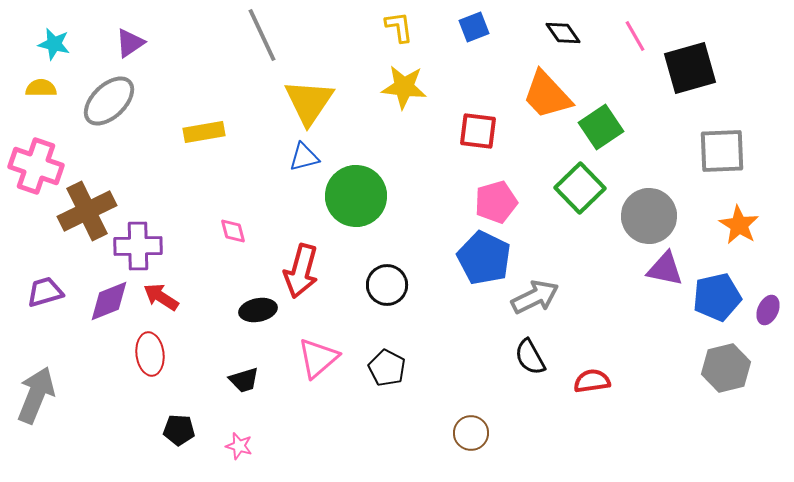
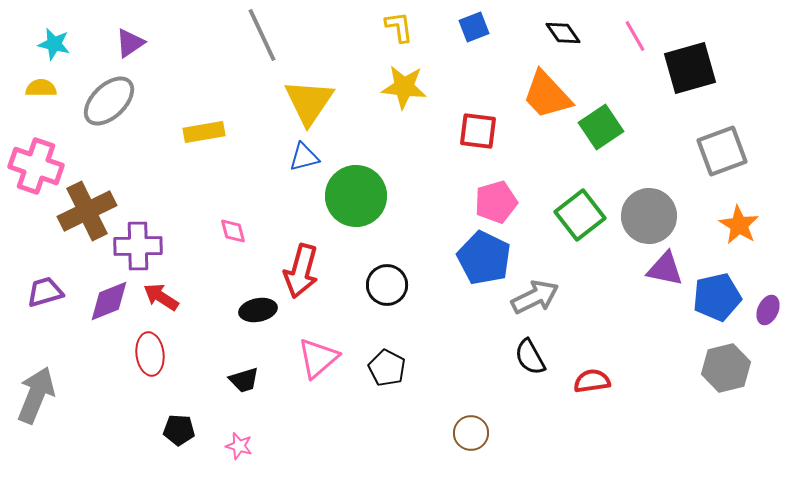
gray square at (722, 151): rotated 18 degrees counterclockwise
green square at (580, 188): moved 27 px down; rotated 6 degrees clockwise
